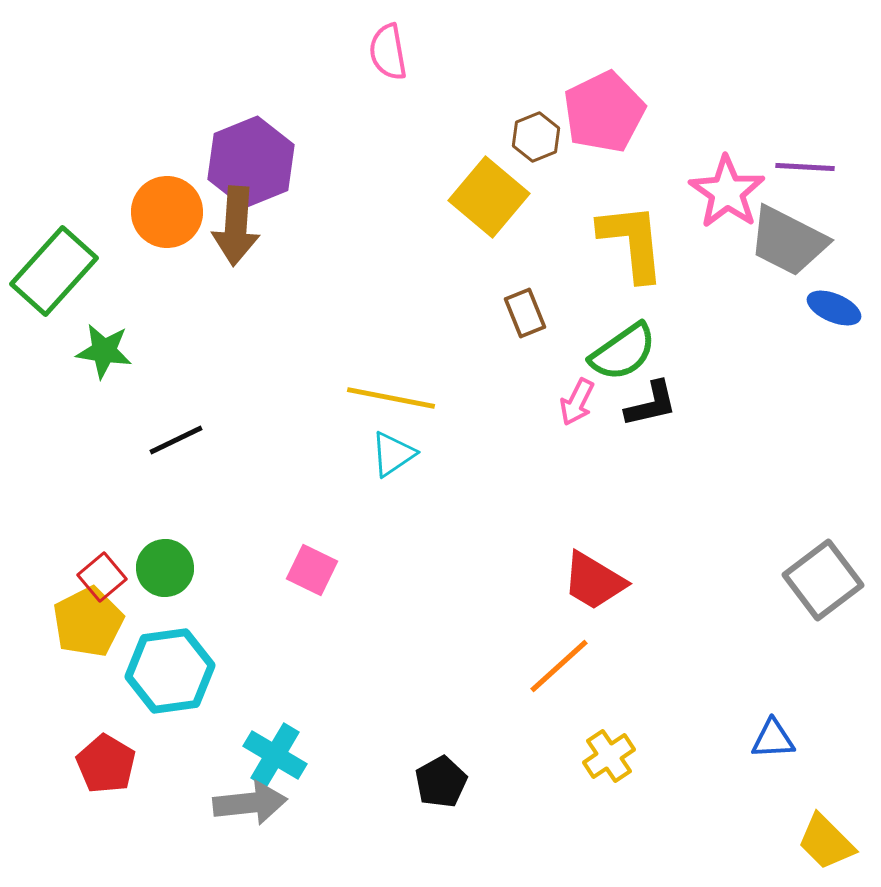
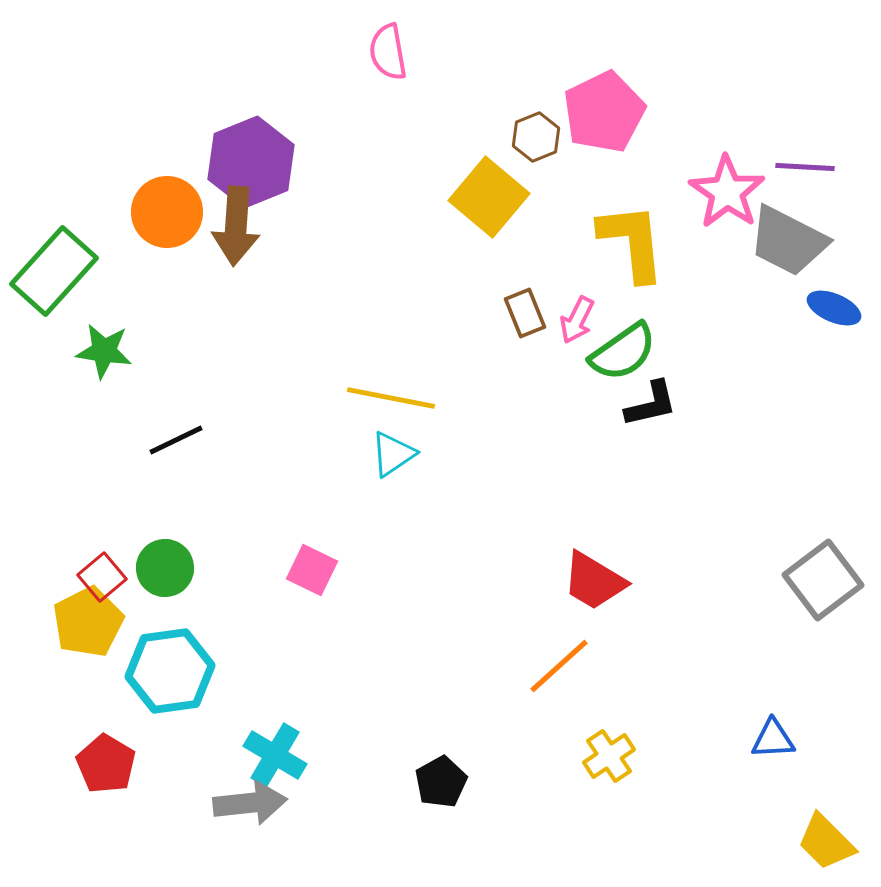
pink arrow: moved 82 px up
